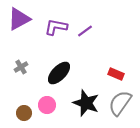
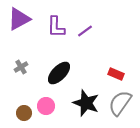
purple L-shape: rotated 100 degrees counterclockwise
pink circle: moved 1 px left, 1 px down
